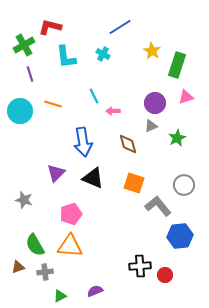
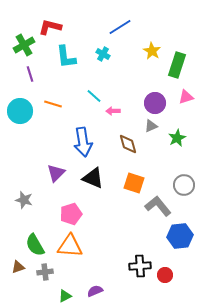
cyan line: rotated 21 degrees counterclockwise
green triangle: moved 5 px right
